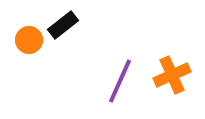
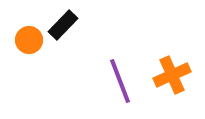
black rectangle: rotated 8 degrees counterclockwise
purple line: rotated 45 degrees counterclockwise
